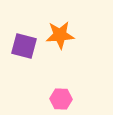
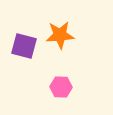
pink hexagon: moved 12 px up
